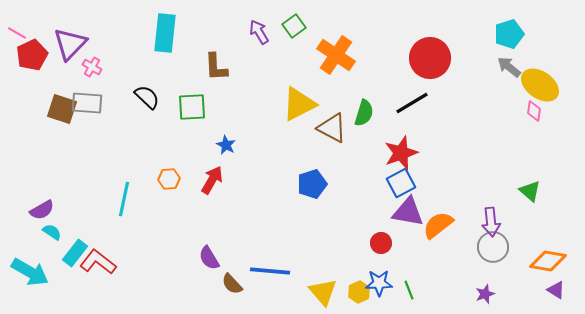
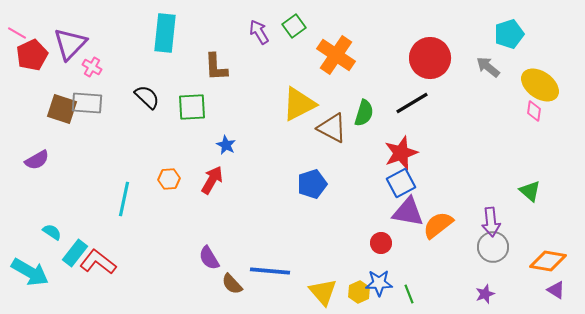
gray arrow at (509, 67): moved 21 px left
purple semicircle at (42, 210): moved 5 px left, 50 px up
green line at (409, 290): moved 4 px down
